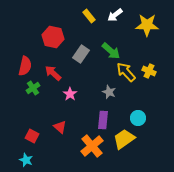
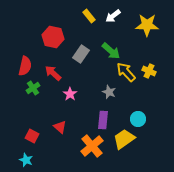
white arrow: moved 2 px left, 1 px down
cyan circle: moved 1 px down
